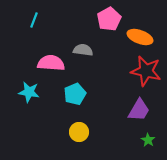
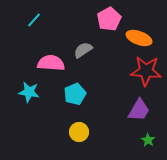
cyan line: rotated 21 degrees clockwise
orange ellipse: moved 1 px left, 1 px down
gray semicircle: rotated 42 degrees counterclockwise
red star: rotated 8 degrees counterclockwise
